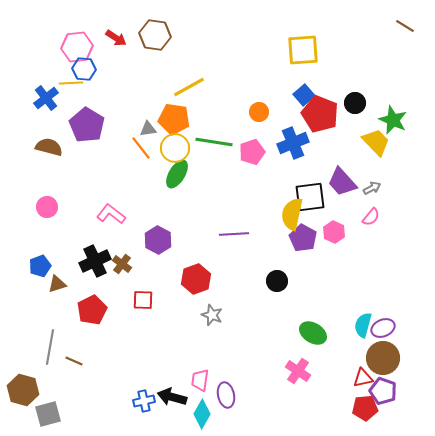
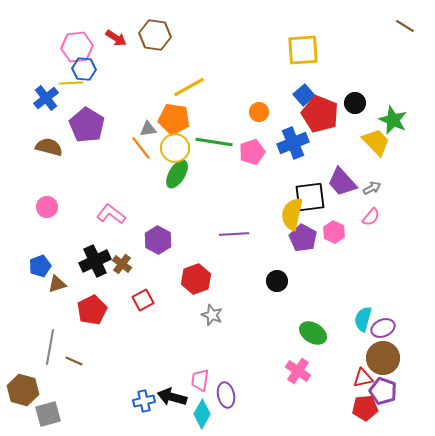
red square at (143, 300): rotated 30 degrees counterclockwise
cyan semicircle at (363, 325): moved 6 px up
